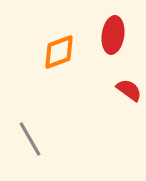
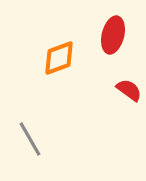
red ellipse: rotated 6 degrees clockwise
orange diamond: moved 6 px down
